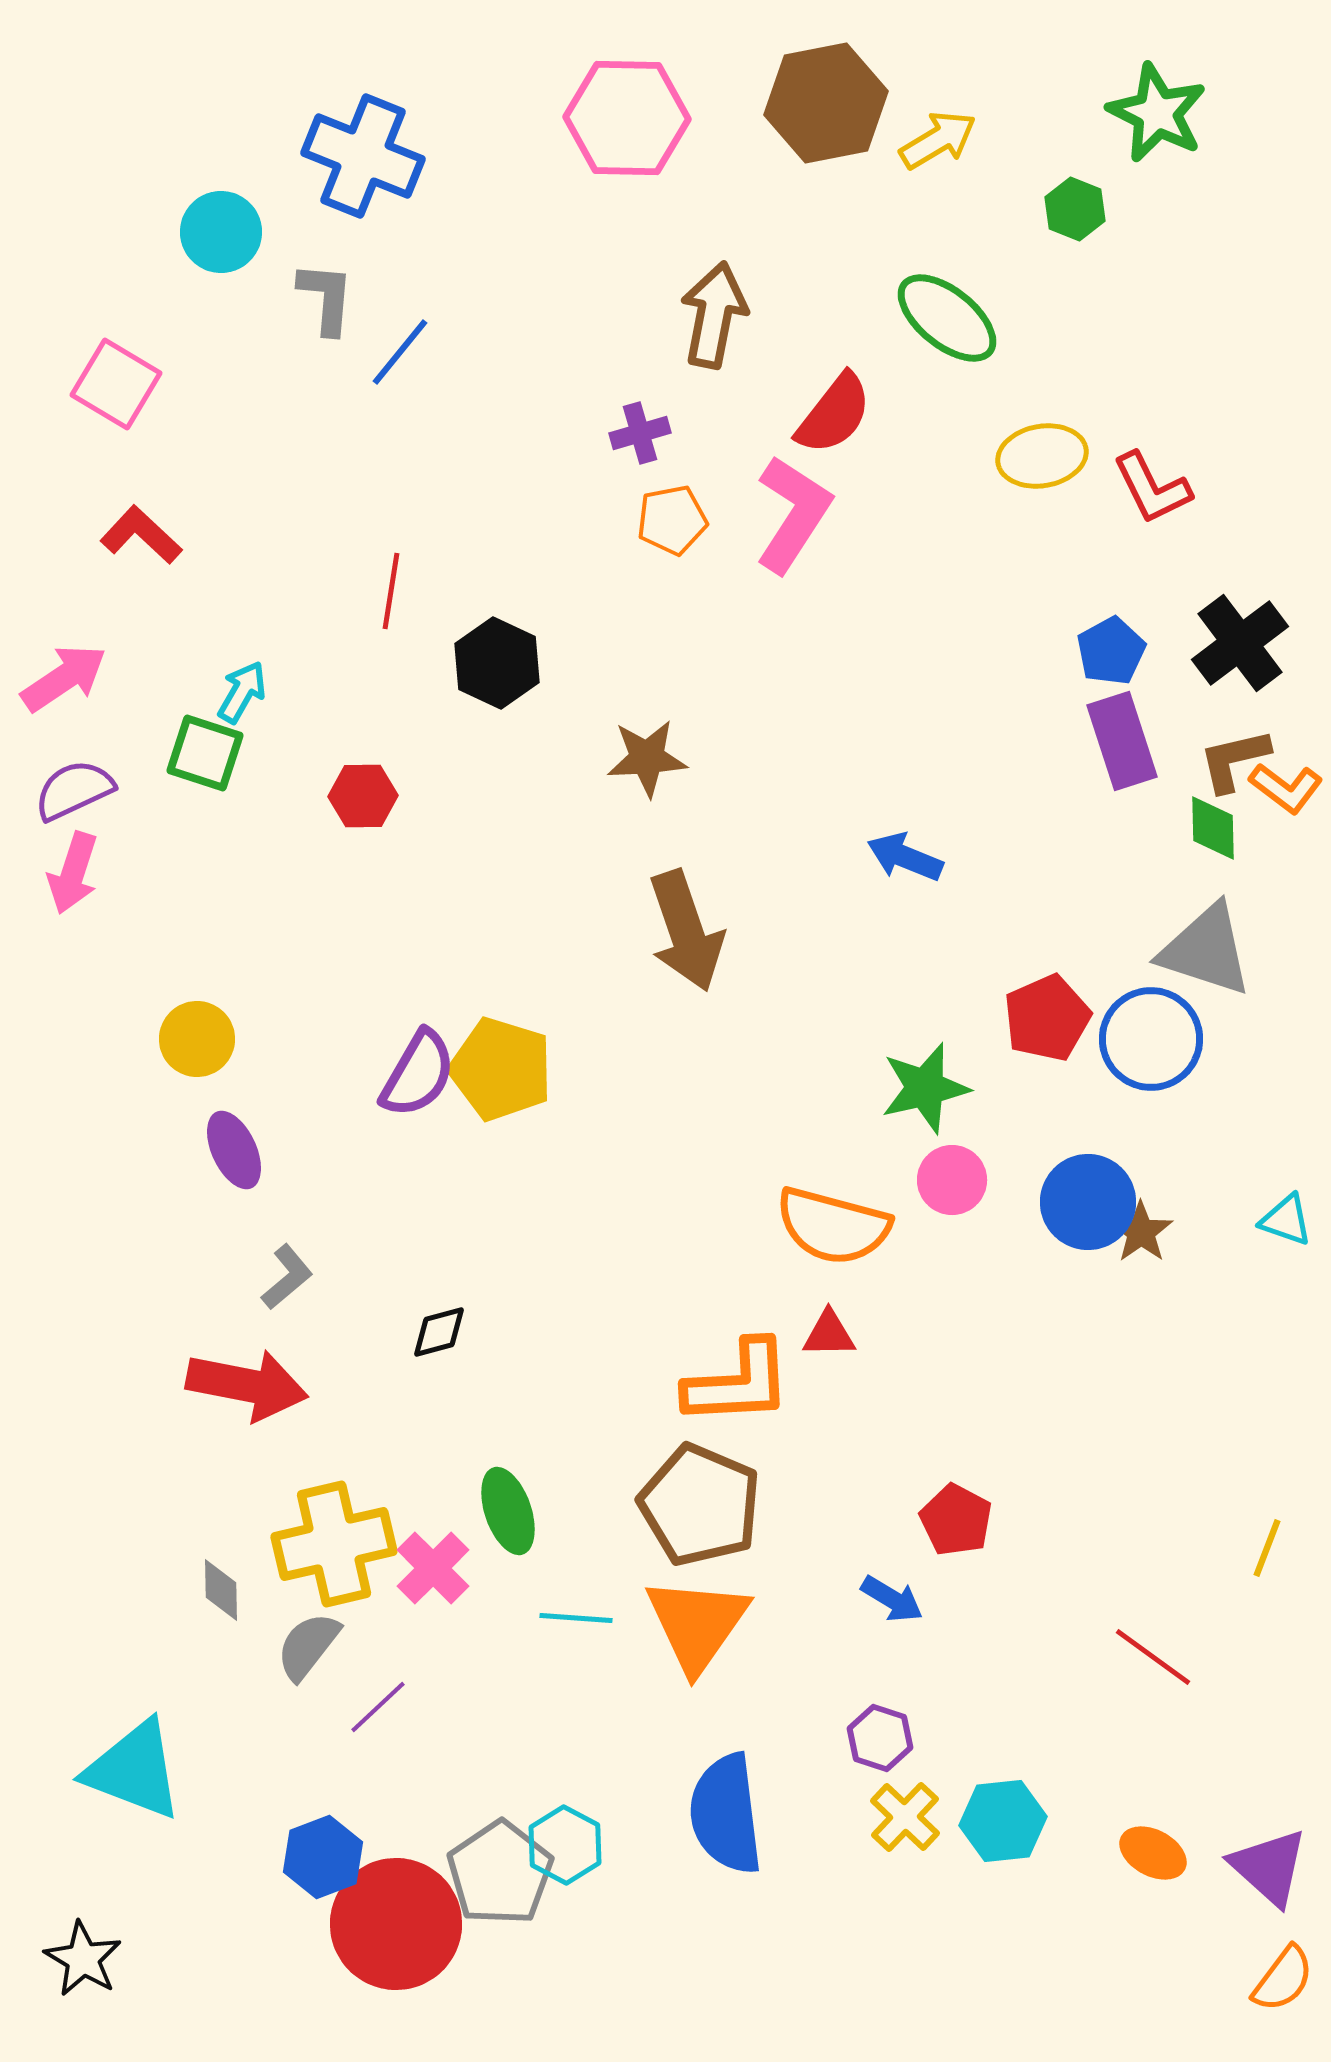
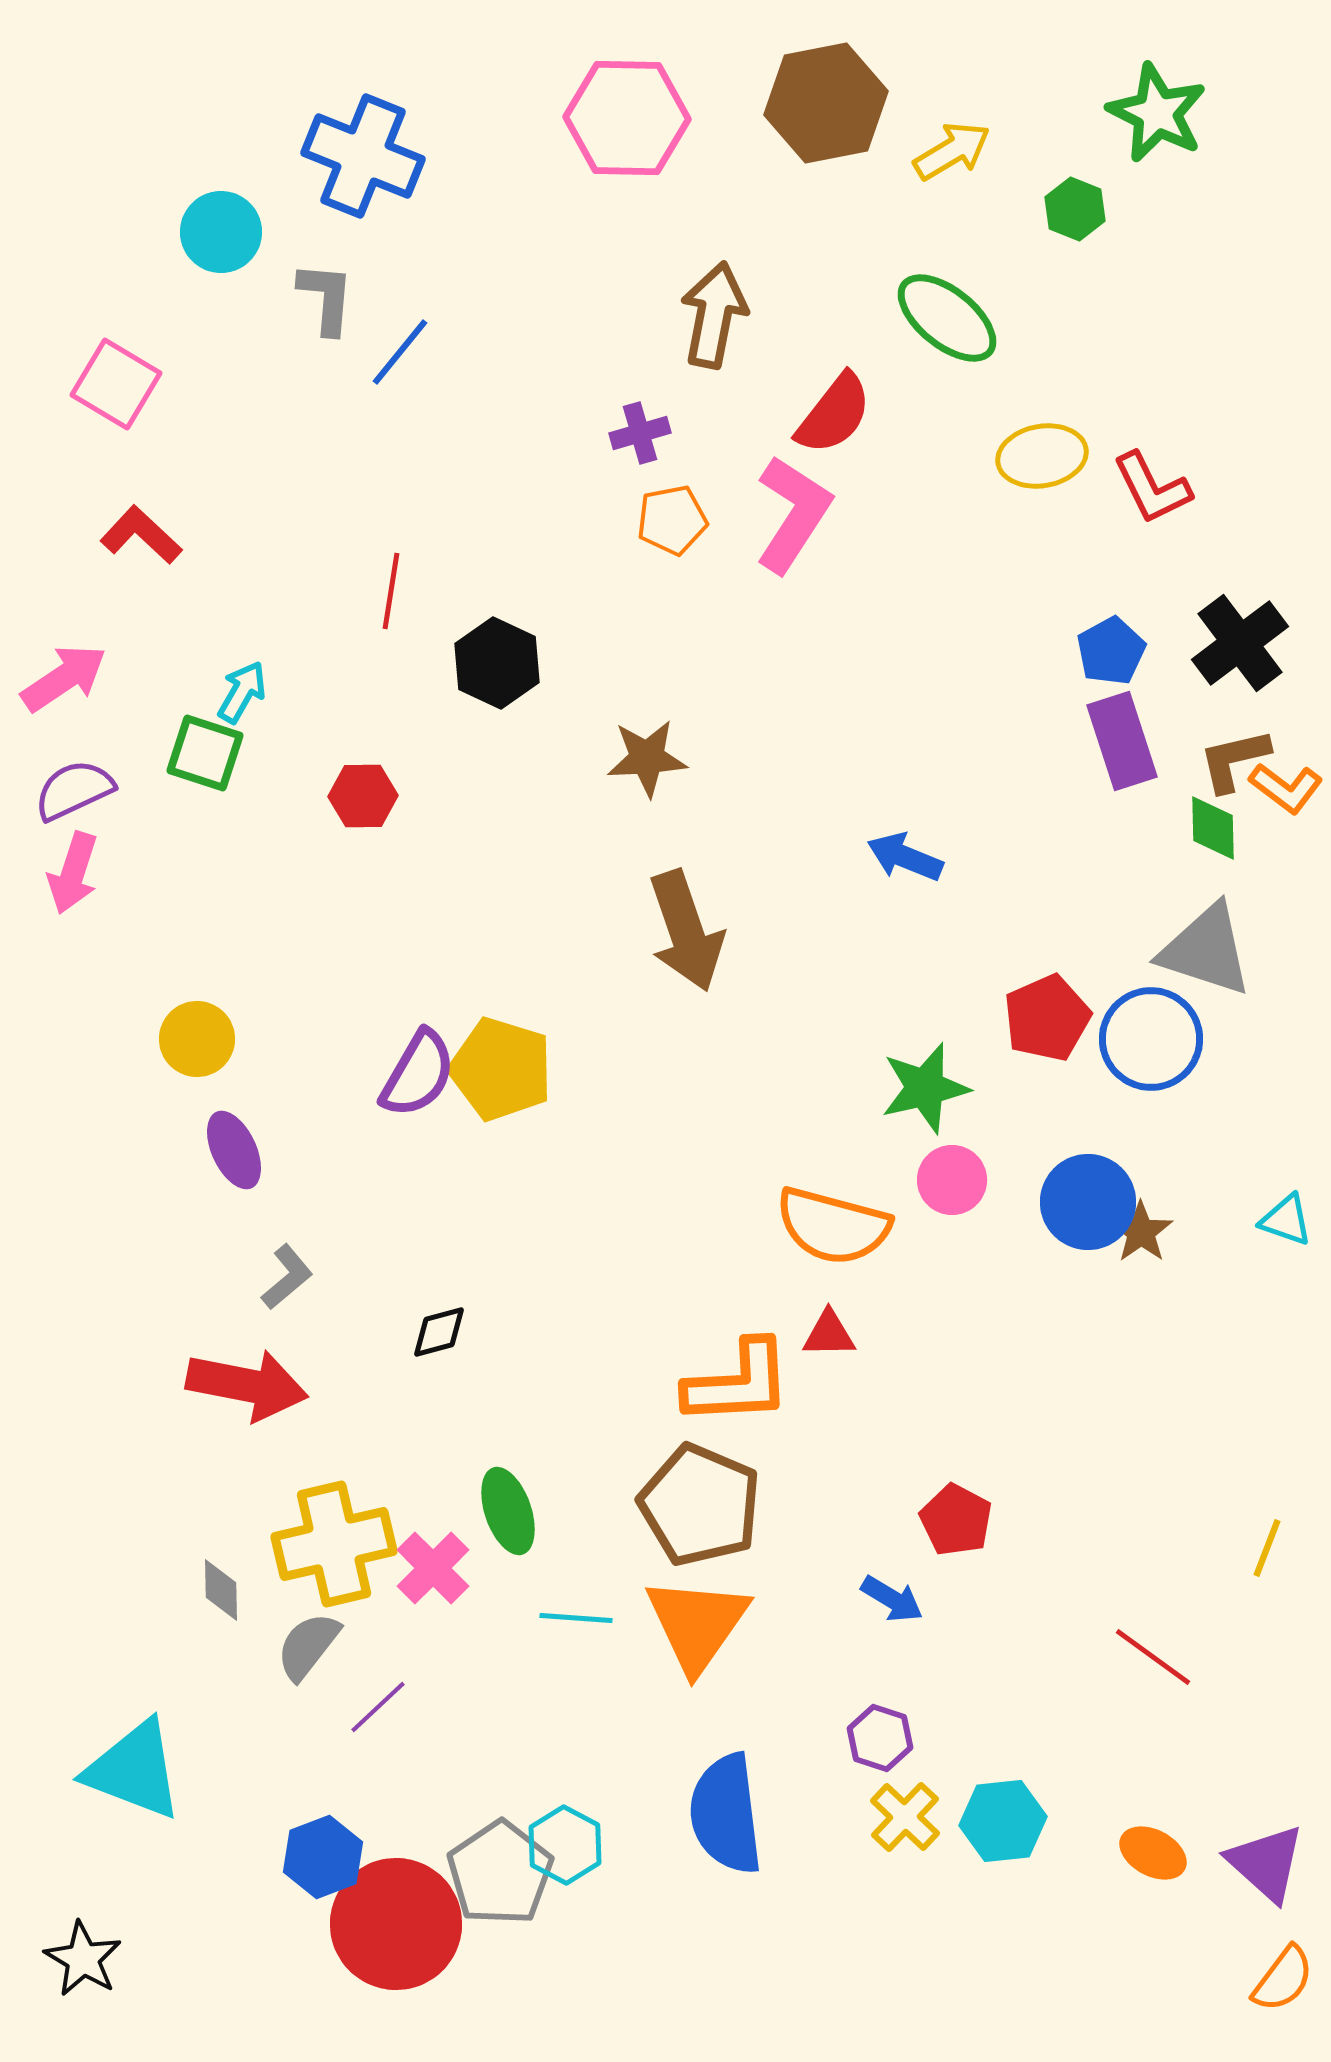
yellow arrow at (938, 140): moved 14 px right, 11 px down
purple triangle at (1269, 1867): moved 3 px left, 4 px up
